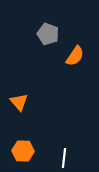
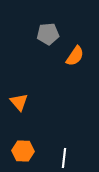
gray pentagon: rotated 25 degrees counterclockwise
